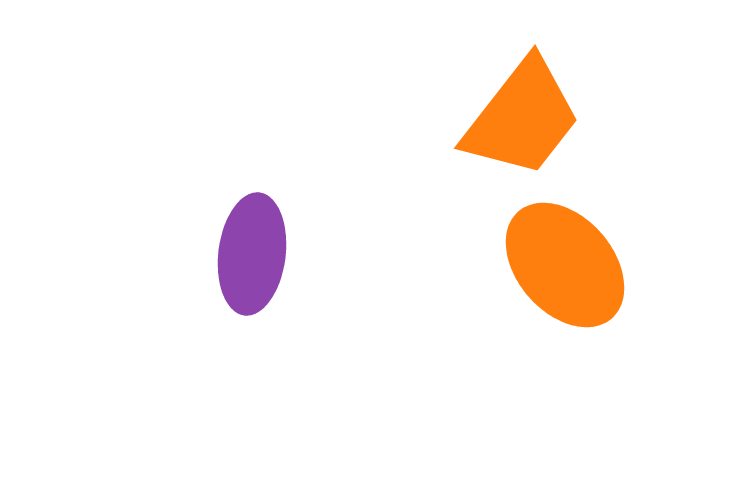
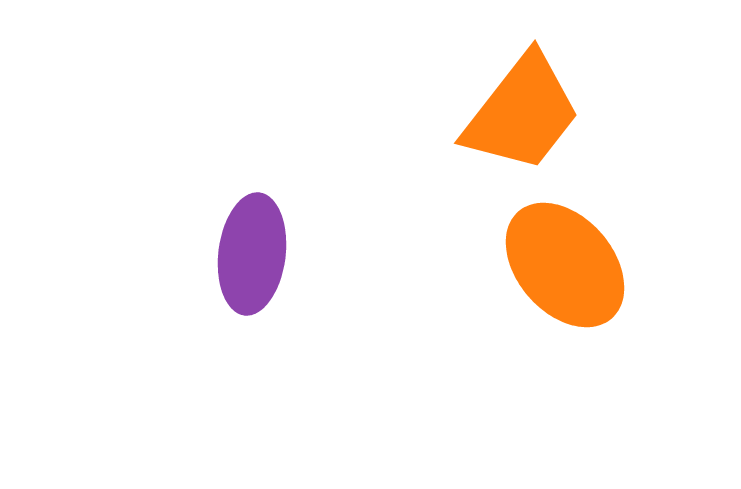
orange trapezoid: moved 5 px up
